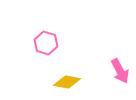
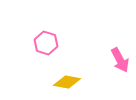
pink arrow: moved 11 px up
